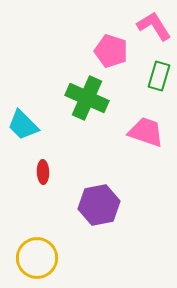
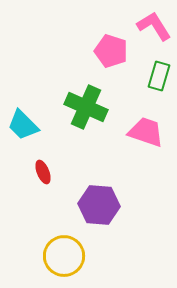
green cross: moved 1 px left, 9 px down
red ellipse: rotated 20 degrees counterclockwise
purple hexagon: rotated 15 degrees clockwise
yellow circle: moved 27 px right, 2 px up
